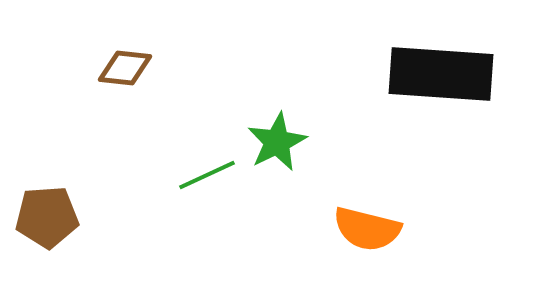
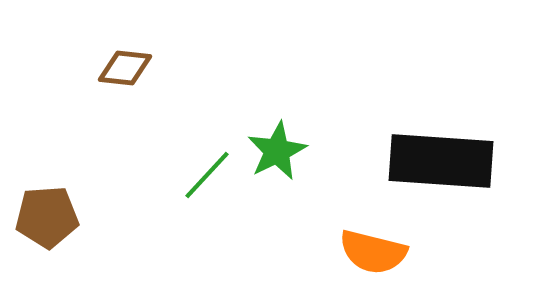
black rectangle: moved 87 px down
green star: moved 9 px down
green line: rotated 22 degrees counterclockwise
orange semicircle: moved 6 px right, 23 px down
